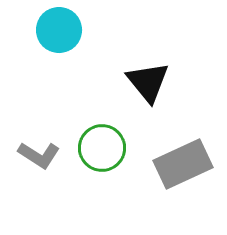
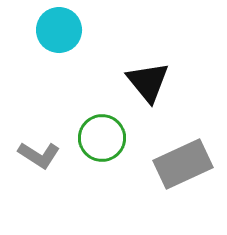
green circle: moved 10 px up
